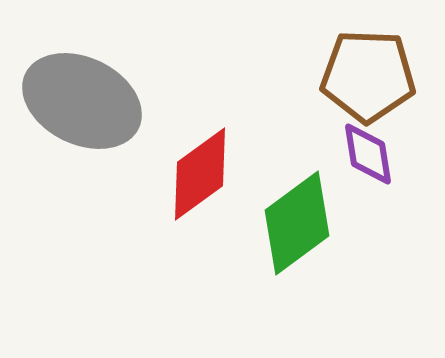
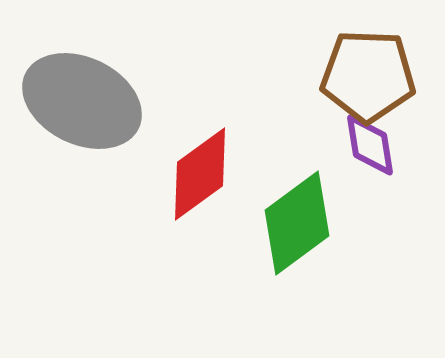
purple diamond: moved 2 px right, 9 px up
